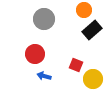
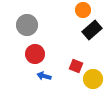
orange circle: moved 1 px left
gray circle: moved 17 px left, 6 px down
red square: moved 1 px down
